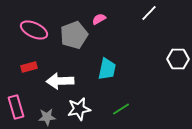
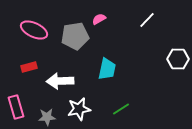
white line: moved 2 px left, 7 px down
gray pentagon: moved 1 px right, 1 px down; rotated 12 degrees clockwise
